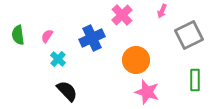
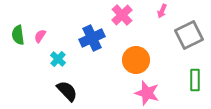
pink semicircle: moved 7 px left
pink star: moved 1 px down
